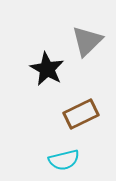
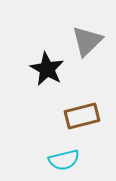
brown rectangle: moved 1 px right, 2 px down; rotated 12 degrees clockwise
